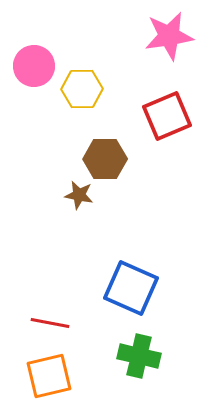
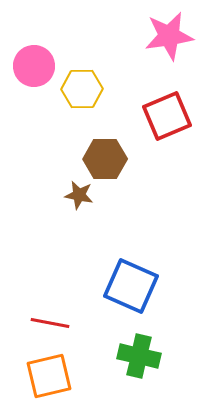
blue square: moved 2 px up
